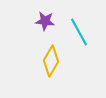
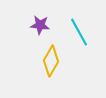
purple star: moved 5 px left, 4 px down
